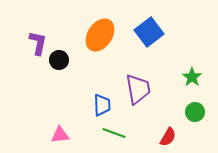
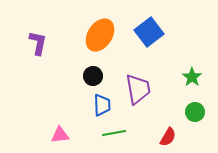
black circle: moved 34 px right, 16 px down
green line: rotated 30 degrees counterclockwise
